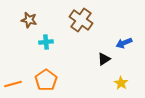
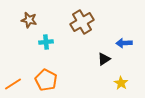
brown cross: moved 1 px right, 2 px down; rotated 25 degrees clockwise
blue arrow: rotated 21 degrees clockwise
orange pentagon: rotated 10 degrees counterclockwise
orange line: rotated 18 degrees counterclockwise
